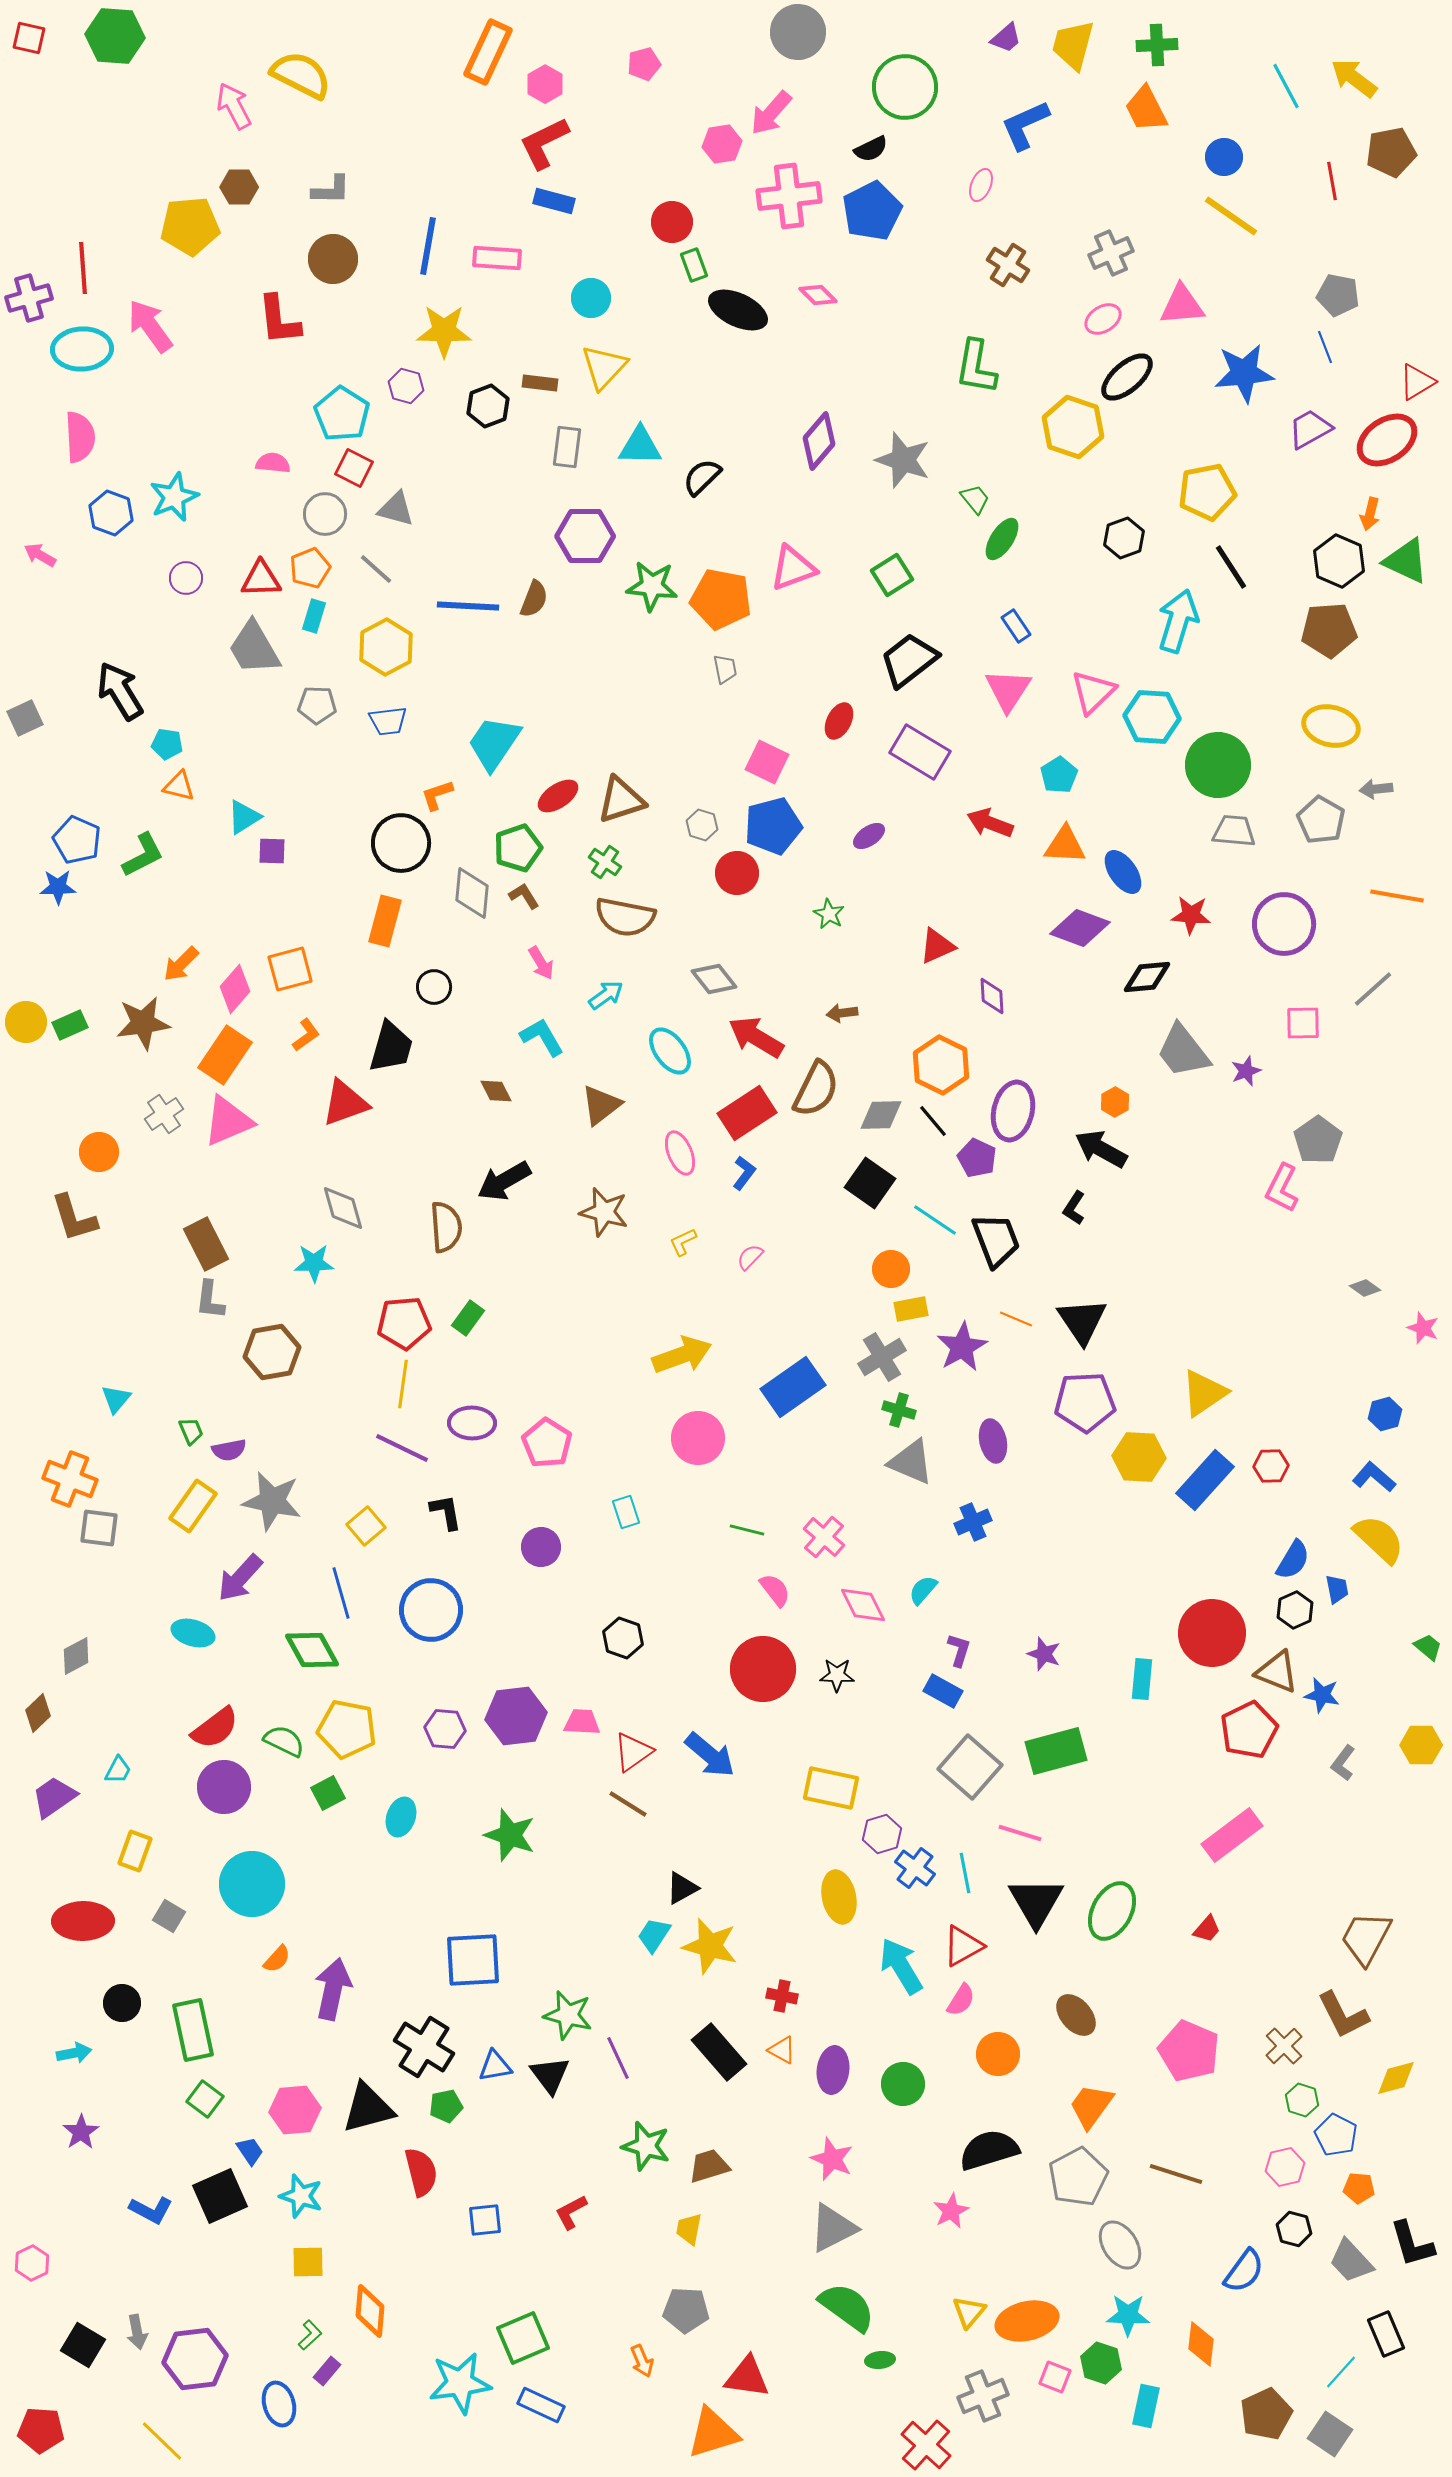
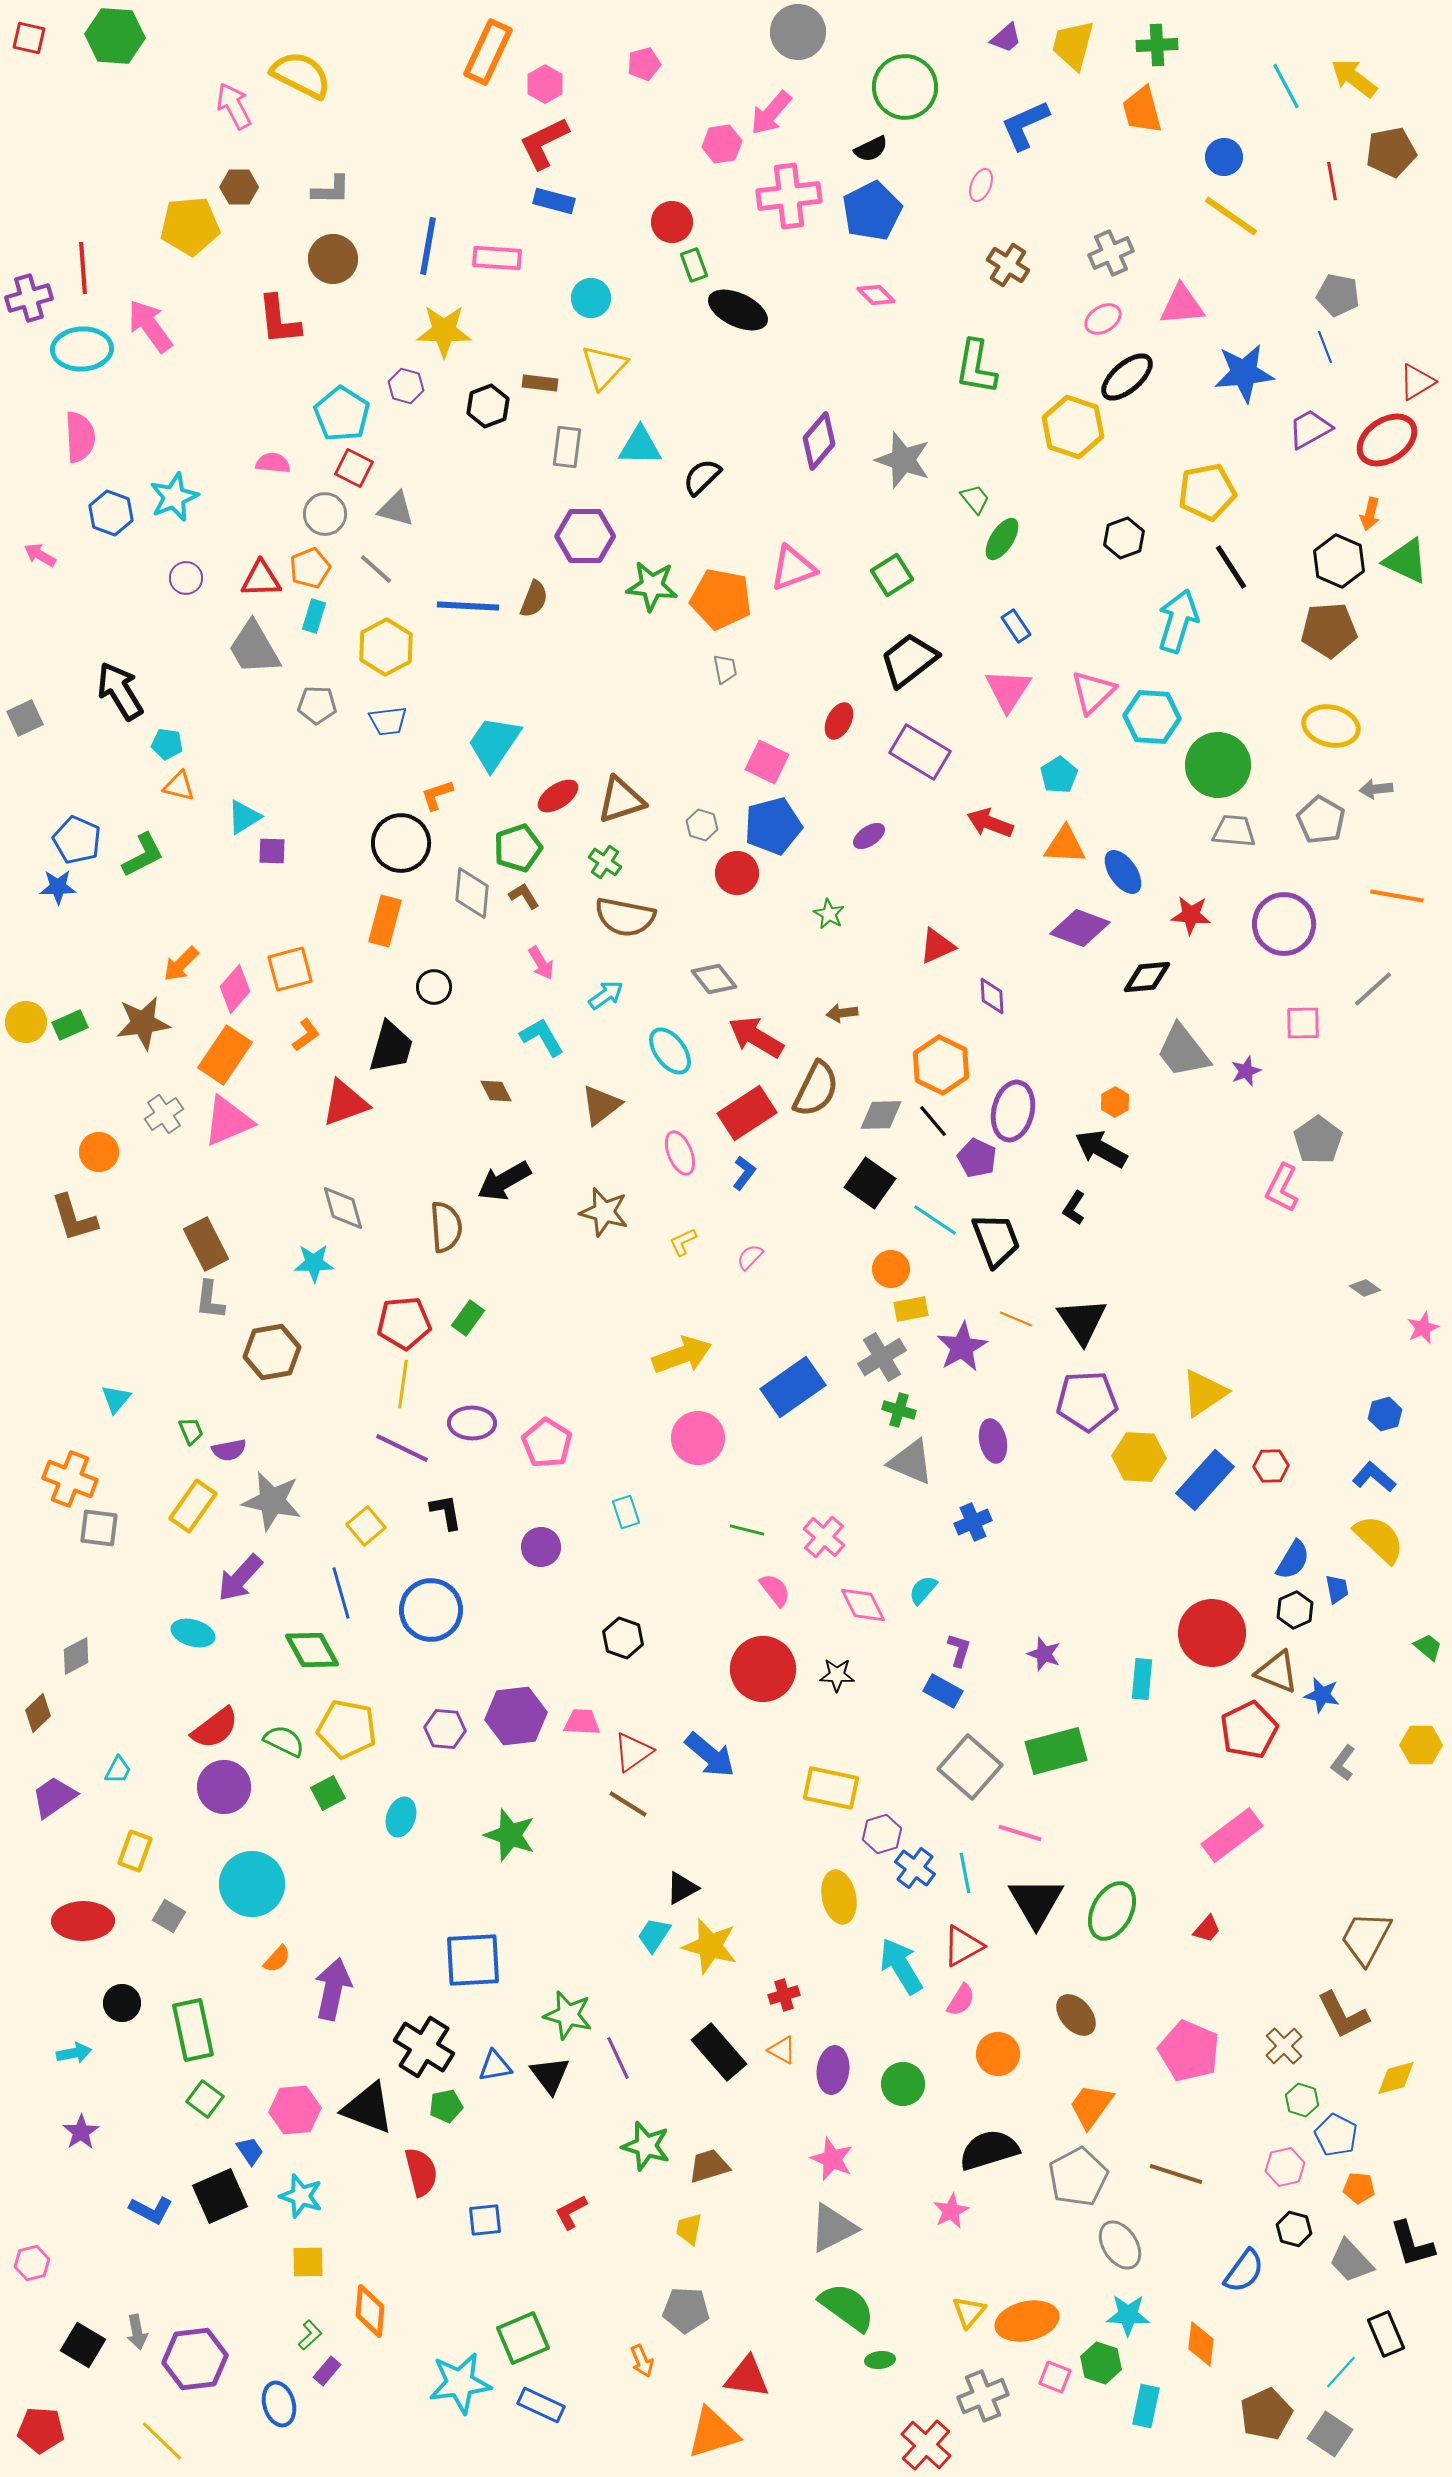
orange trapezoid at (1146, 109): moved 4 px left, 1 px down; rotated 12 degrees clockwise
pink diamond at (818, 295): moved 58 px right
pink star at (1423, 1328): rotated 28 degrees clockwise
purple pentagon at (1085, 1402): moved 2 px right, 1 px up
red cross at (782, 1996): moved 2 px right, 1 px up; rotated 28 degrees counterclockwise
black triangle at (368, 2108): rotated 36 degrees clockwise
pink hexagon at (32, 2263): rotated 12 degrees clockwise
